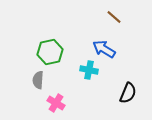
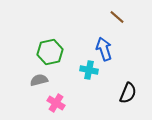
brown line: moved 3 px right
blue arrow: rotated 40 degrees clockwise
gray semicircle: moved 1 px right; rotated 72 degrees clockwise
